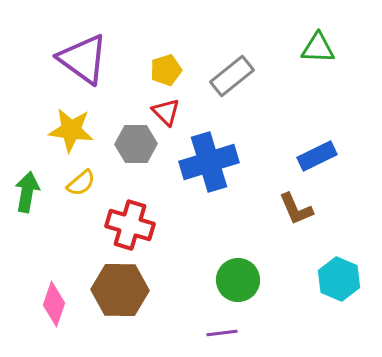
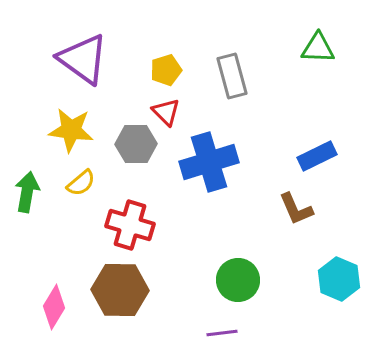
gray rectangle: rotated 66 degrees counterclockwise
pink diamond: moved 3 px down; rotated 12 degrees clockwise
